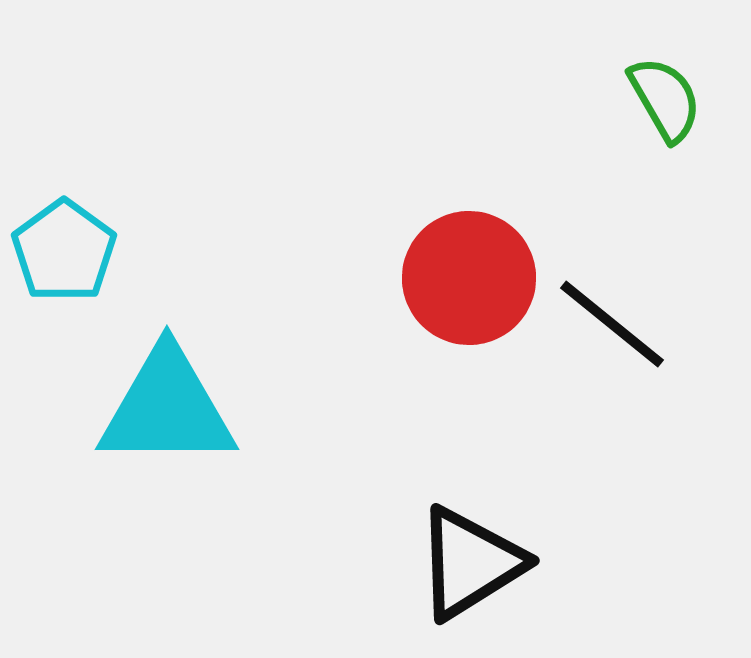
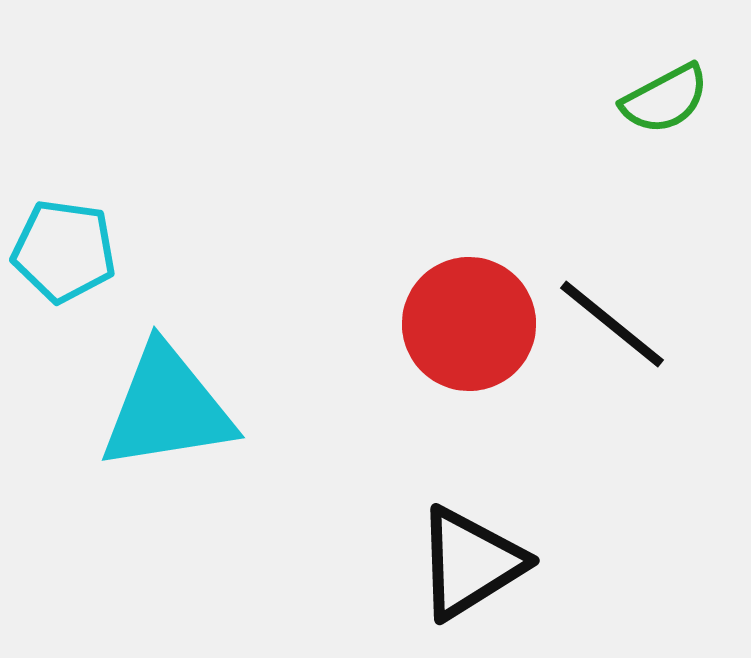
green semicircle: rotated 92 degrees clockwise
cyan pentagon: rotated 28 degrees counterclockwise
red circle: moved 46 px down
cyan triangle: rotated 9 degrees counterclockwise
